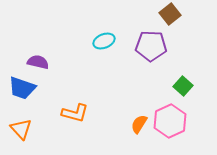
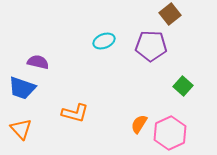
pink hexagon: moved 12 px down
